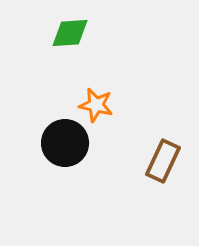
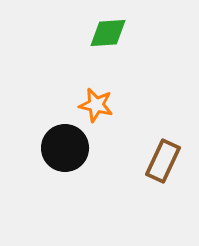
green diamond: moved 38 px right
black circle: moved 5 px down
